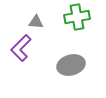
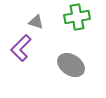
gray triangle: rotated 14 degrees clockwise
gray ellipse: rotated 48 degrees clockwise
